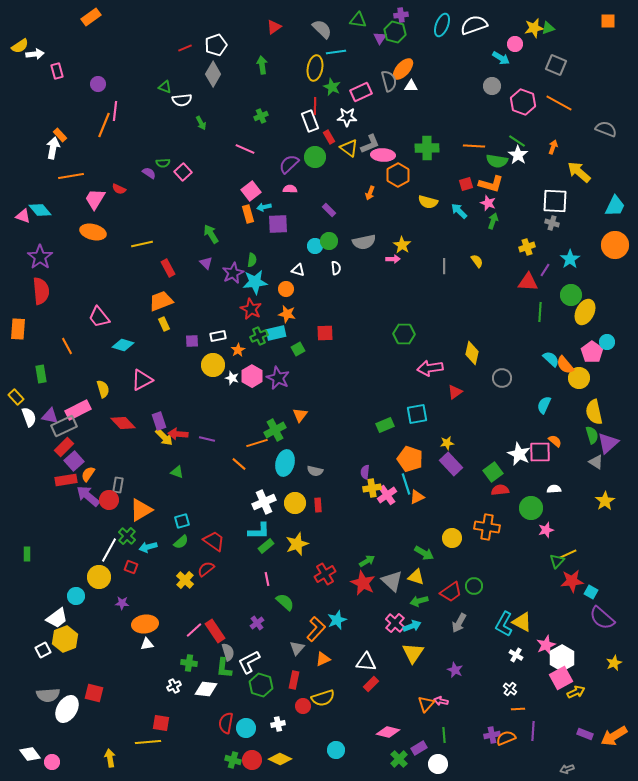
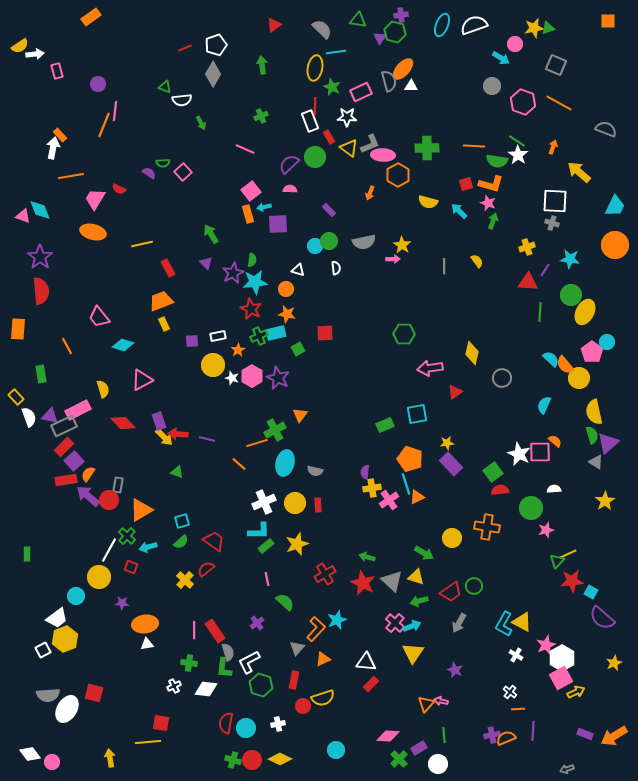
red triangle at (274, 27): moved 2 px up
cyan diamond at (40, 210): rotated 20 degrees clockwise
cyan star at (570, 259): rotated 30 degrees counterclockwise
pink cross at (387, 495): moved 2 px right, 5 px down
green arrow at (367, 561): moved 4 px up; rotated 133 degrees counterclockwise
pink line at (194, 630): rotated 48 degrees counterclockwise
white cross at (510, 689): moved 3 px down
pink diamond at (388, 732): moved 4 px down; rotated 10 degrees counterclockwise
